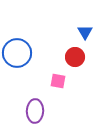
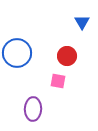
blue triangle: moved 3 px left, 10 px up
red circle: moved 8 px left, 1 px up
purple ellipse: moved 2 px left, 2 px up
